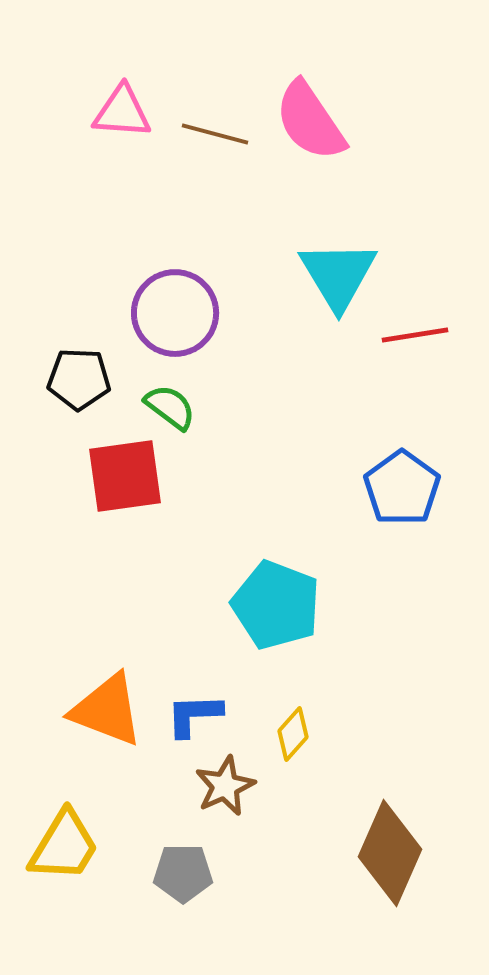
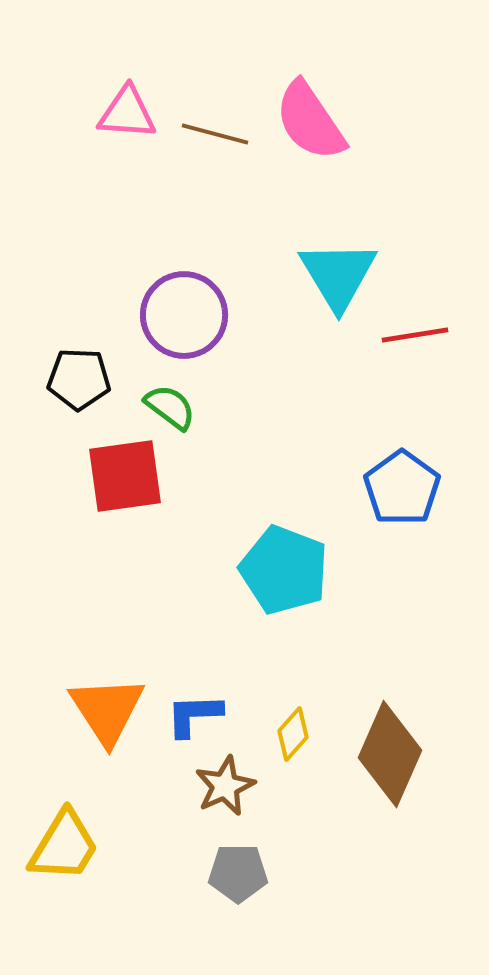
pink triangle: moved 5 px right, 1 px down
purple circle: moved 9 px right, 2 px down
cyan pentagon: moved 8 px right, 35 px up
orange triangle: rotated 36 degrees clockwise
brown diamond: moved 99 px up
gray pentagon: moved 55 px right
